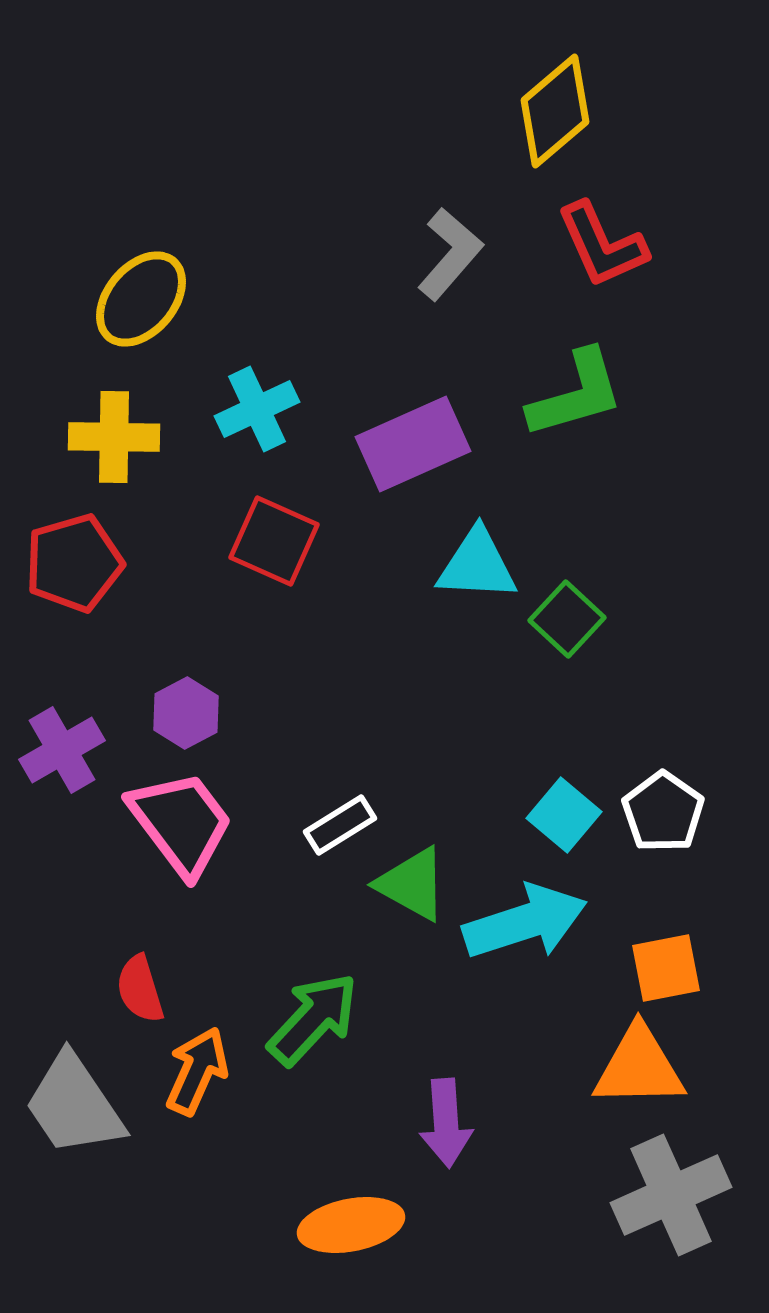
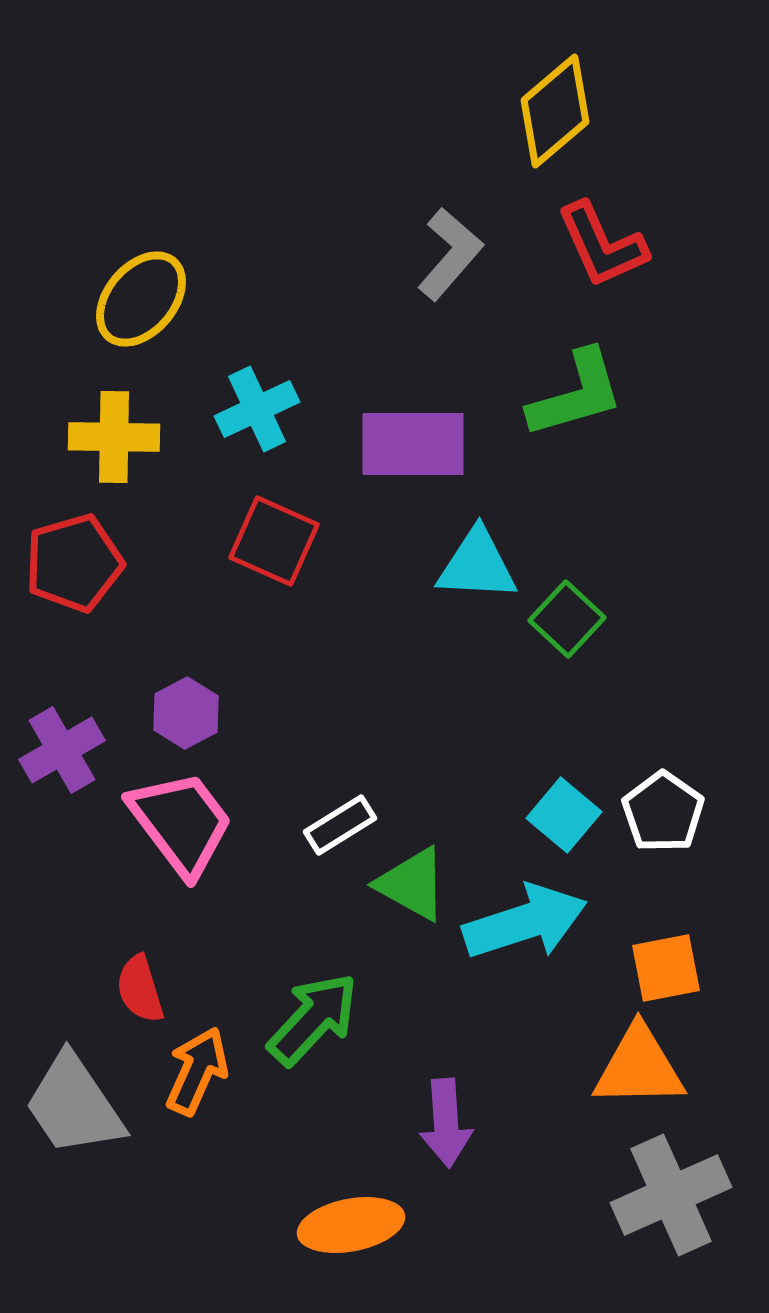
purple rectangle: rotated 24 degrees clockwise
